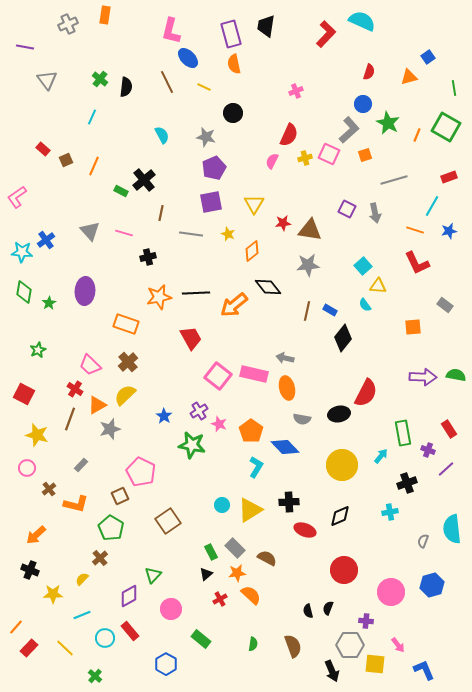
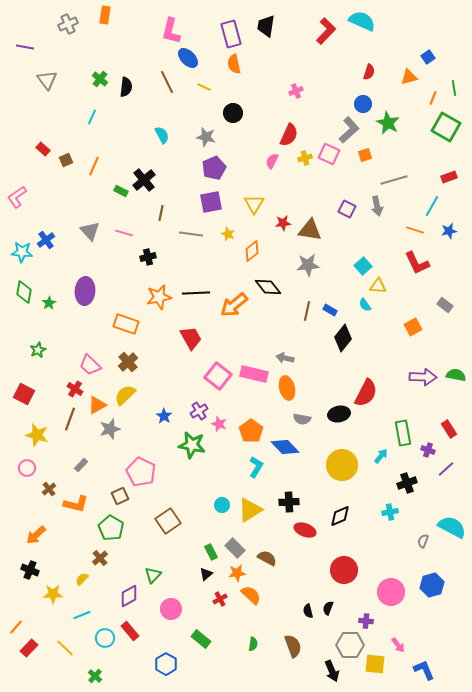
red L-shape at (326, 34): moved 3 px up
orange line at (417, 135): moved 16 px right, 37 px up
gray arrow at (375, 213): moved 2 px right, 7 px up
orange square at (413, 327): rotated 24 degrees counterclockwise
cyan semicircle at (452, 529): moved 2 px up; rotated 124 degrees clockwise
